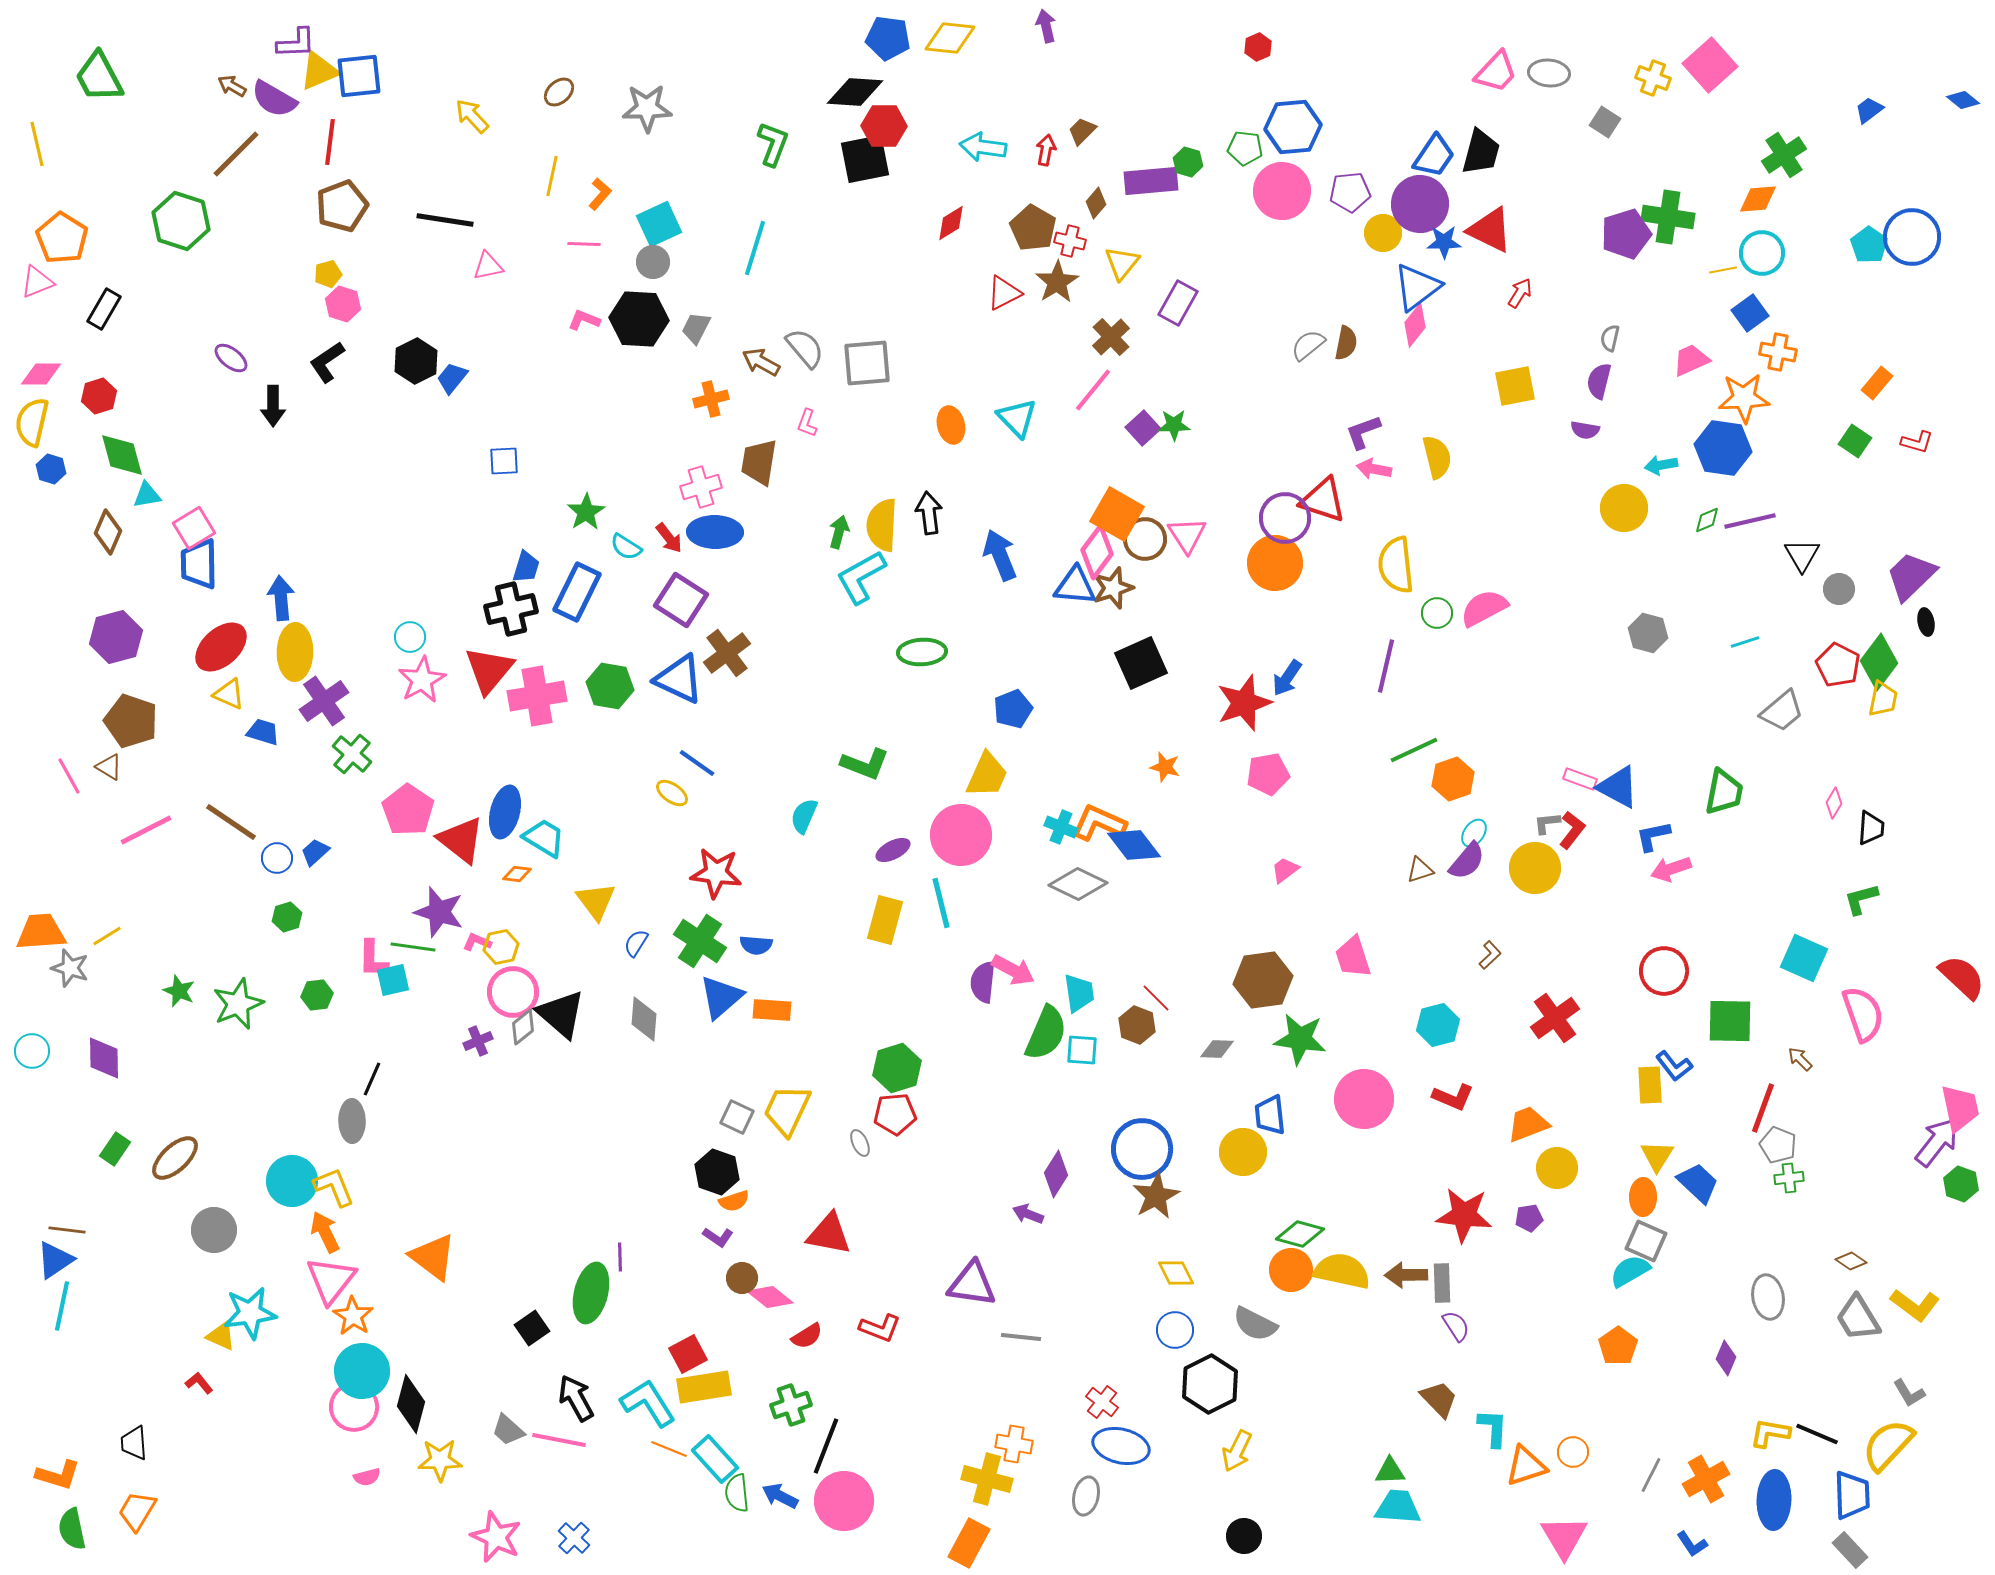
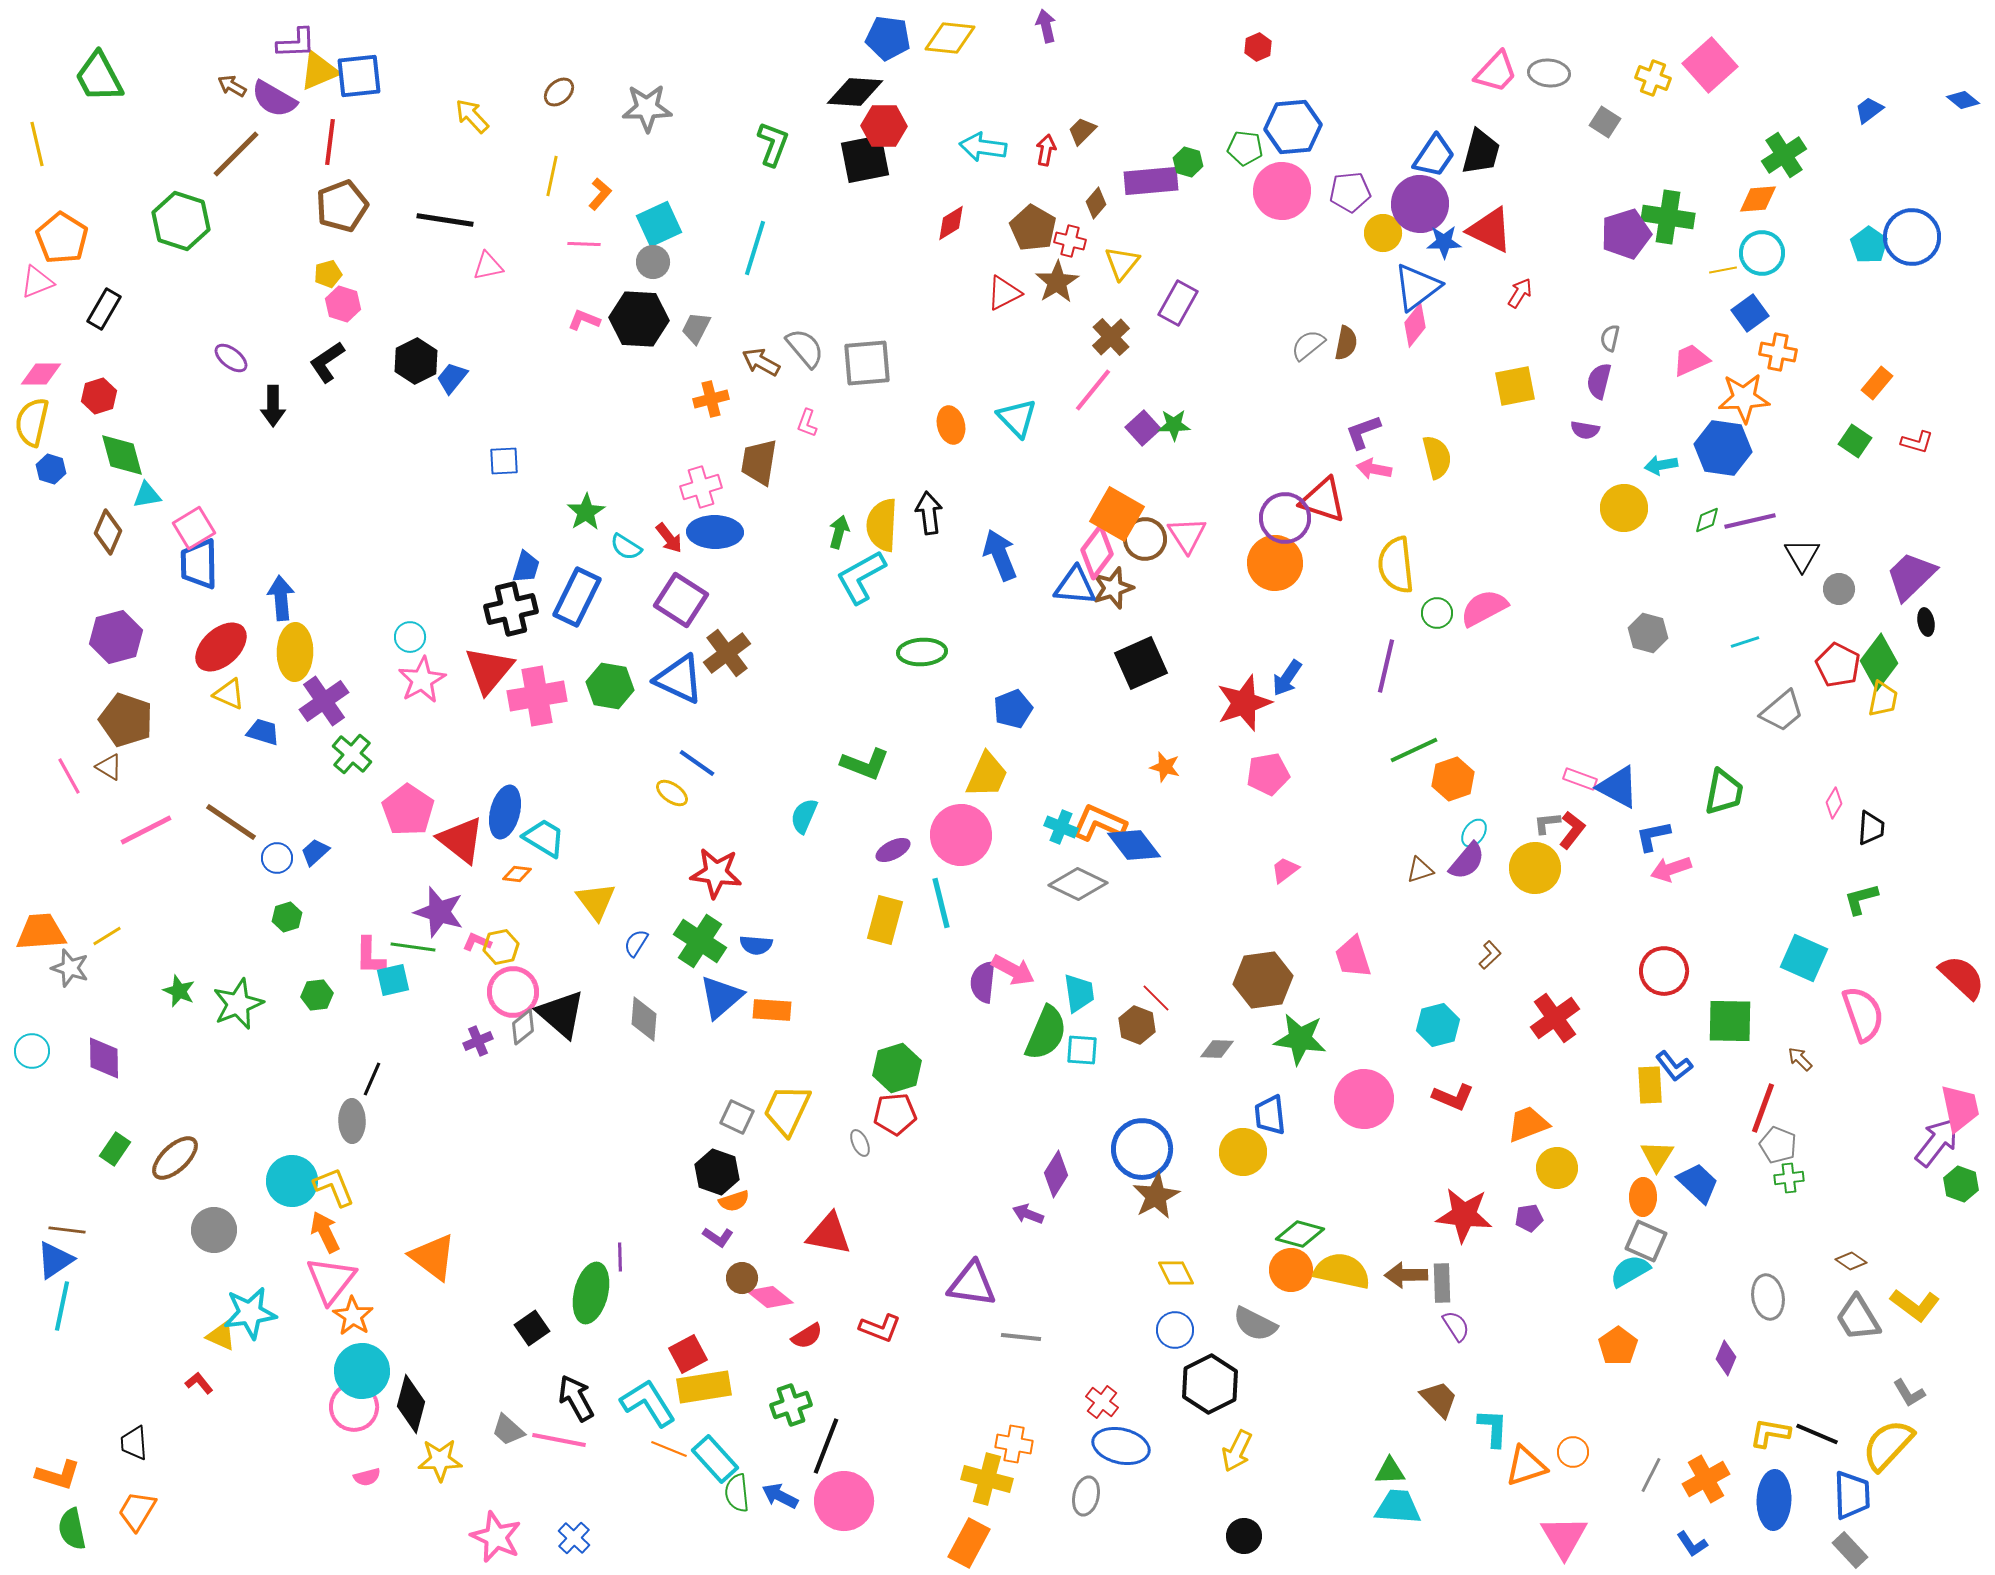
blue rectangle at (577, 592): moved 5 px down
brown pentagon at (131, 721): moved 5 px left, 1 px up
pink L-shape at (373, 959): moved 3 px left, 3 px up
